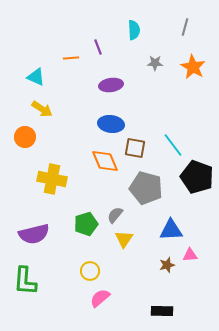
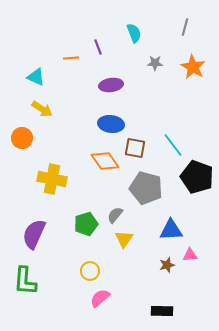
cyan semicircle: moved 3 px down; rotated 18 degrees counterclockwise
orange circle: moved 3 px left, 1 px down
orange diamond: rotated 12 degrees counterclockwise
purple semicircle: rotated 128 degrees clockwise
